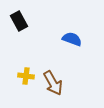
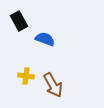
blue semicircle: moved 27 px left
brown arrow: moved 2 px down
